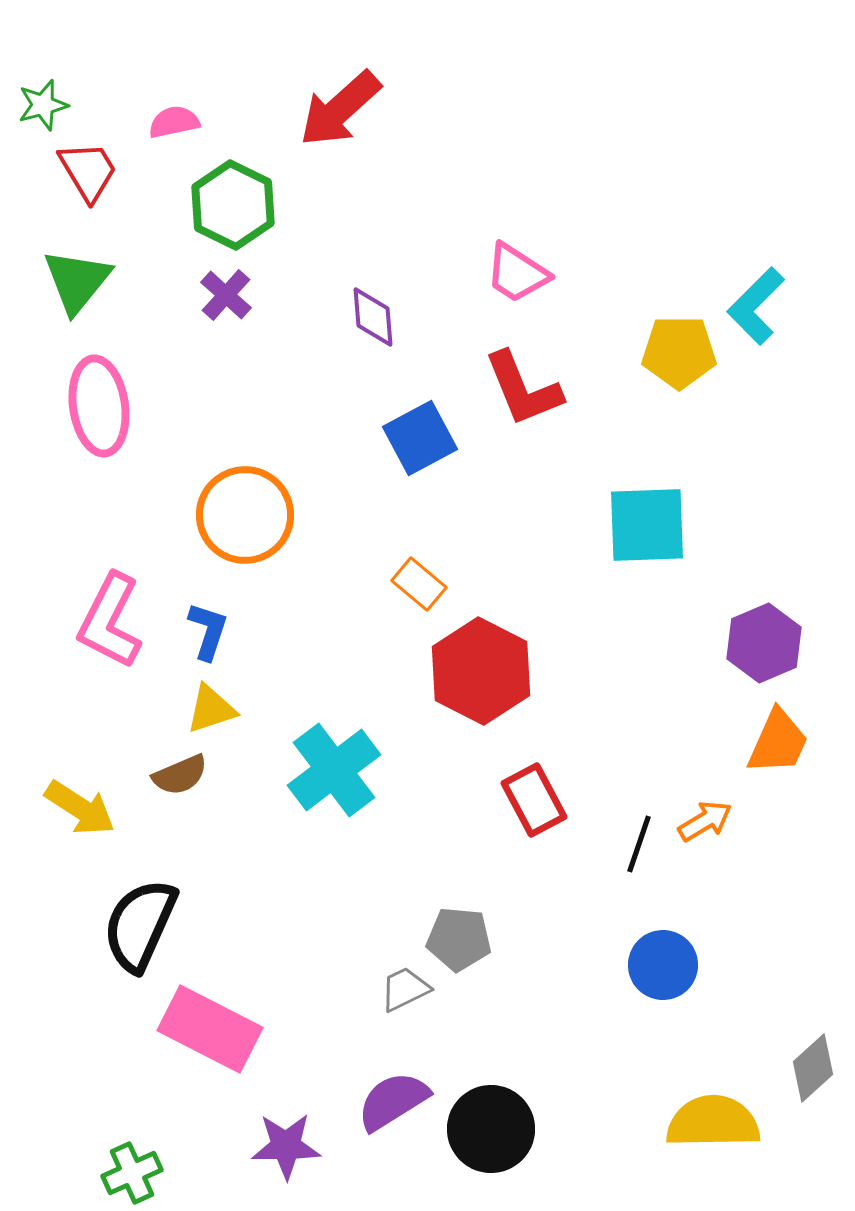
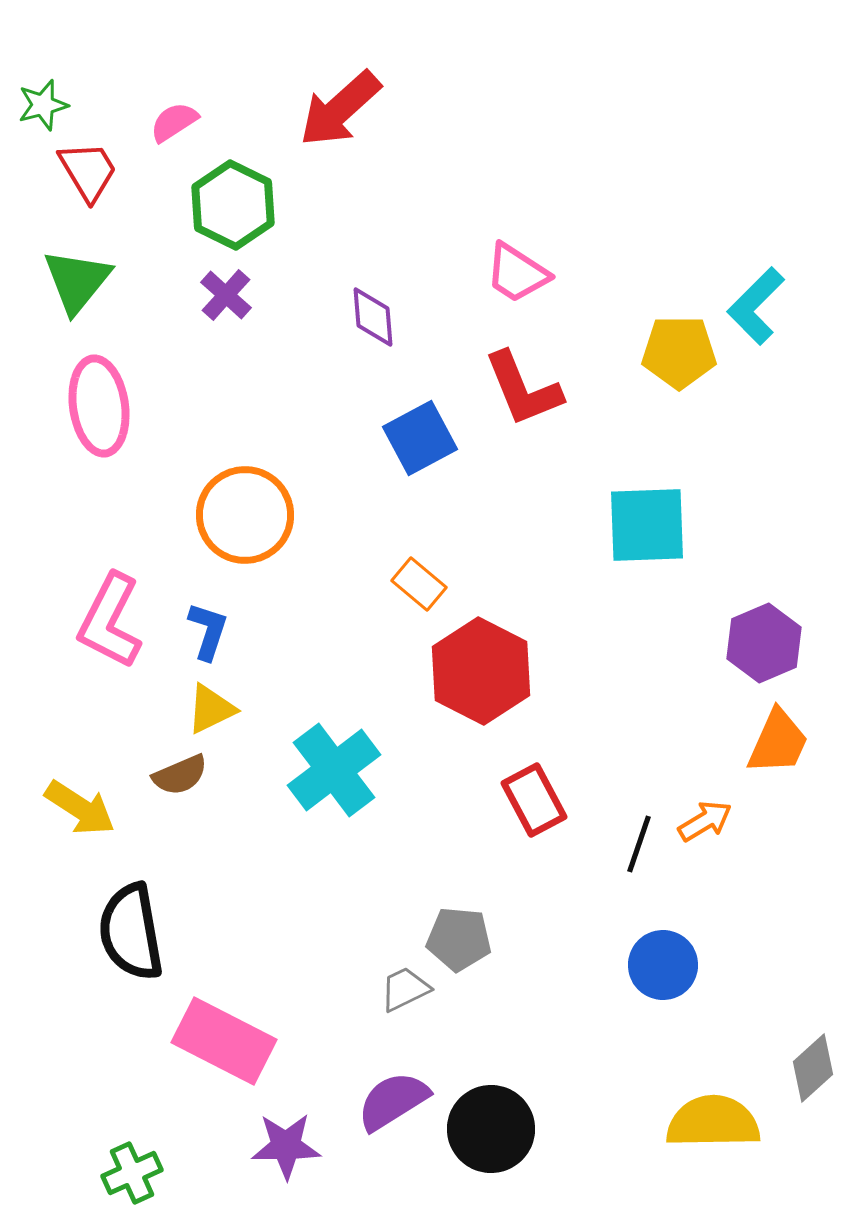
pink semicircle: rotated 21 degrees counterclockwise
yellow triangle: rotated 8 degrees counterclockwise
black semicircle: moved 9 px left, 7 px down; rotated 34 degrees counterclockwise
pink rectangle: moved 14 px right, 12 px down
